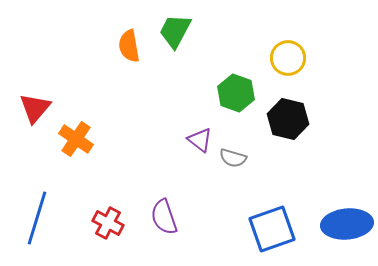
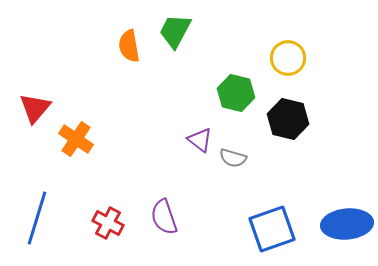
green hexagon: rotated 6 degrees counterclockwise
